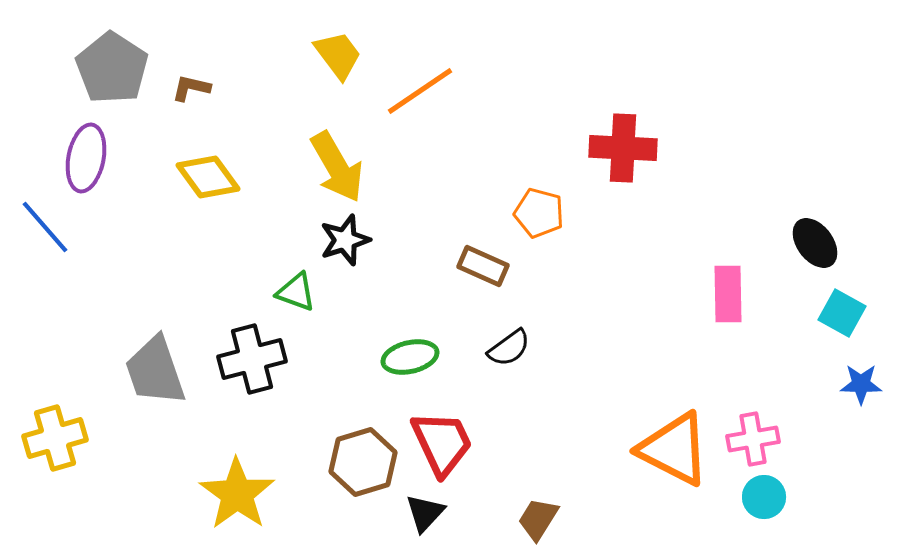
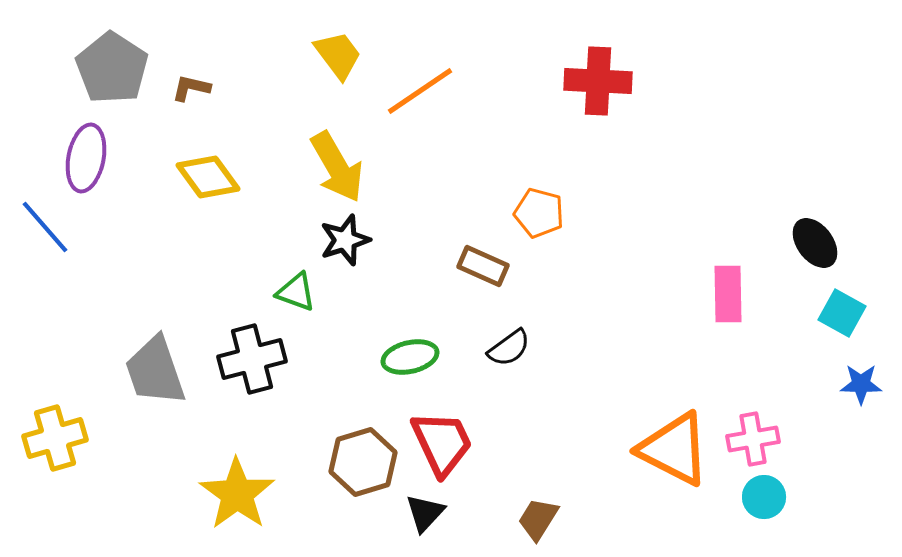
red cross: moved 25 px left, 67 px up
